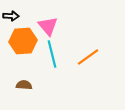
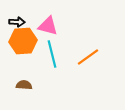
black arrow: moved 6 px right, 6 px down
pink triangle: rotated 35 degrees counterclockwise
